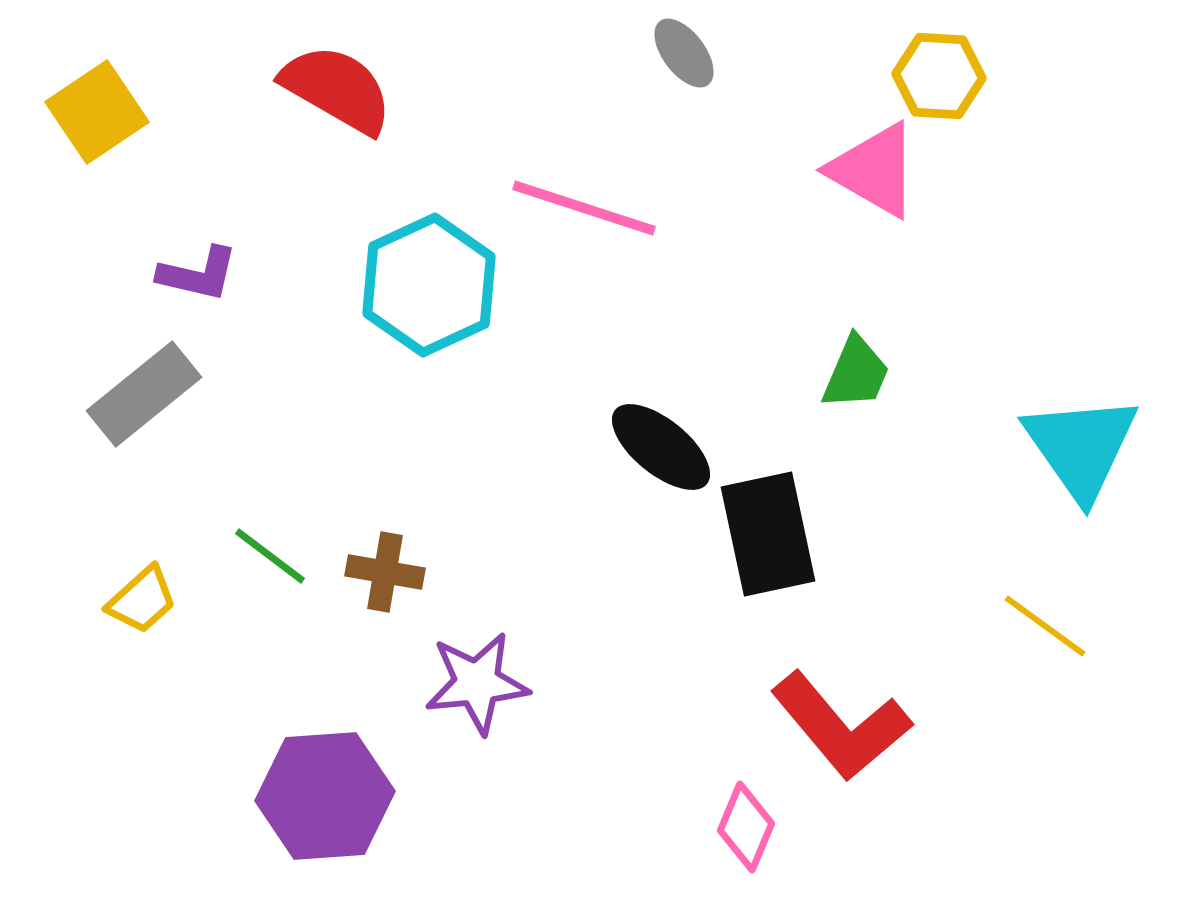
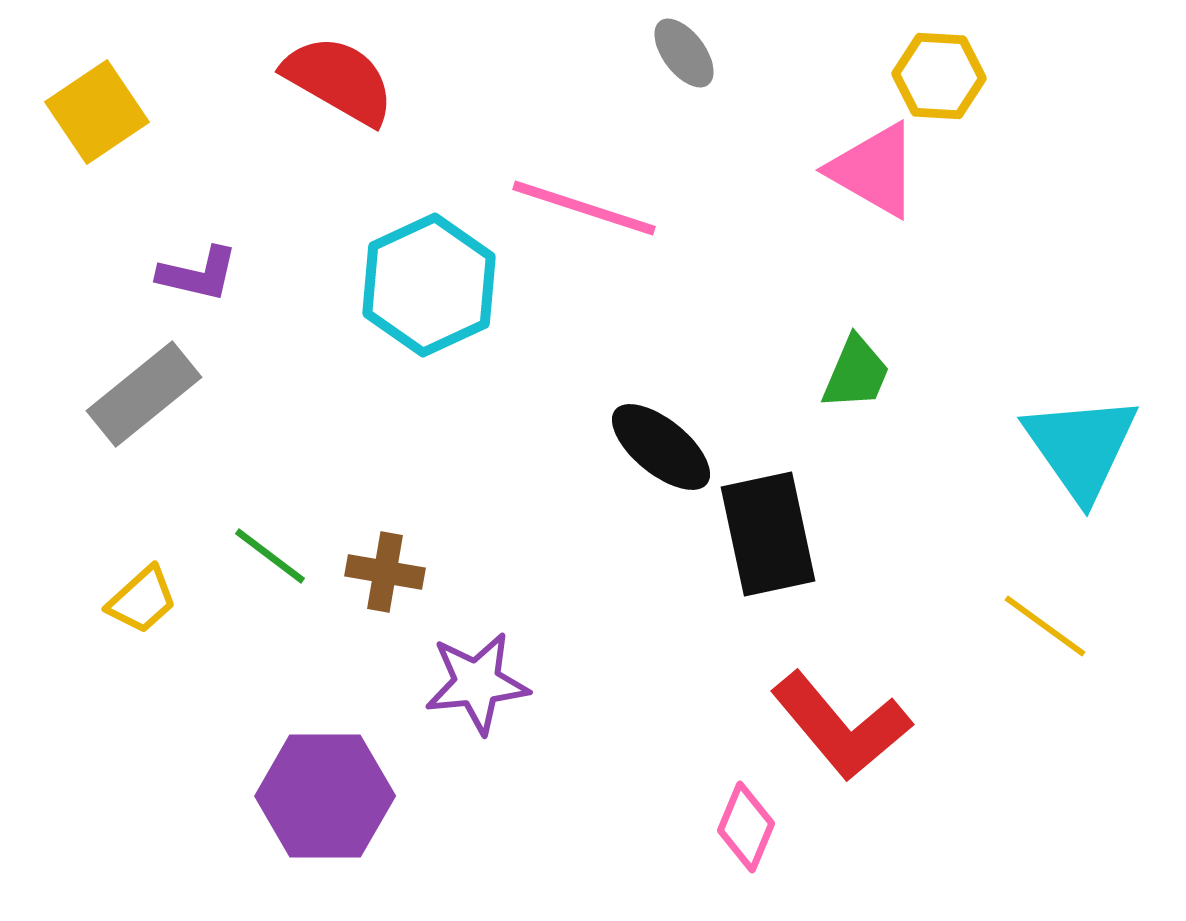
red semicircle: moved 2 px right, 9 px up
purple hexagon: rotated 4 degrees clockwise
